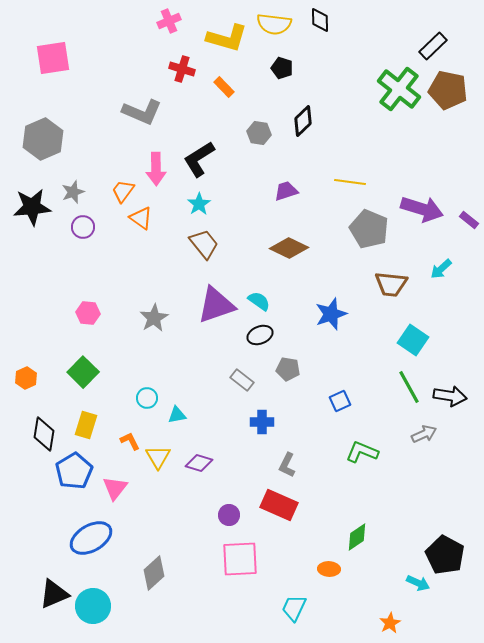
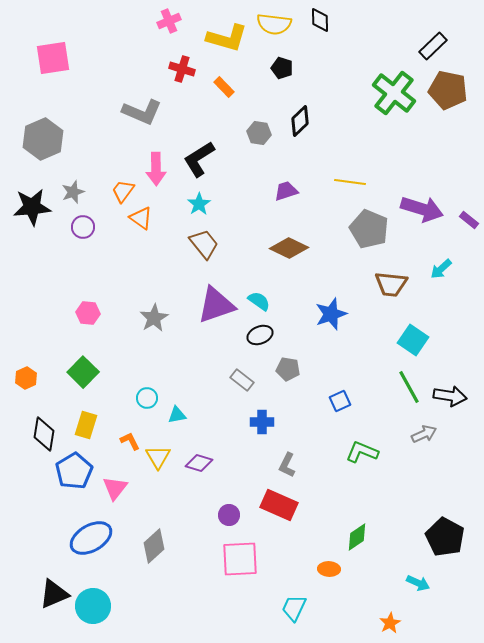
green cross at (399, 89): moved 5 px left, 4 px down
black diamond at (303, 121): moved 3 px left
black pentagon at (445, 555): moved 18 px up
gray diamond at (154, 573): moved 27 px up
